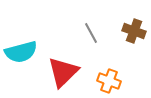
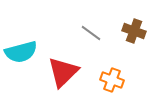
gray line: rotated 25 degrees counterclockwise
orange cross: moved 3 px right, 1 px up
